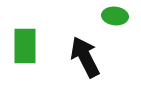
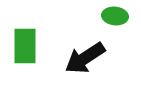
black arrow: moved 1 px down; rotated 96 degrees counterclockwise
